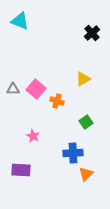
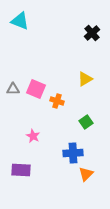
yellow triangle: moved 2 px right
pink square: rotated 18 degrees counterclockwise
